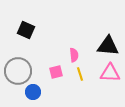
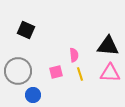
blue circle: moved 3 px down
